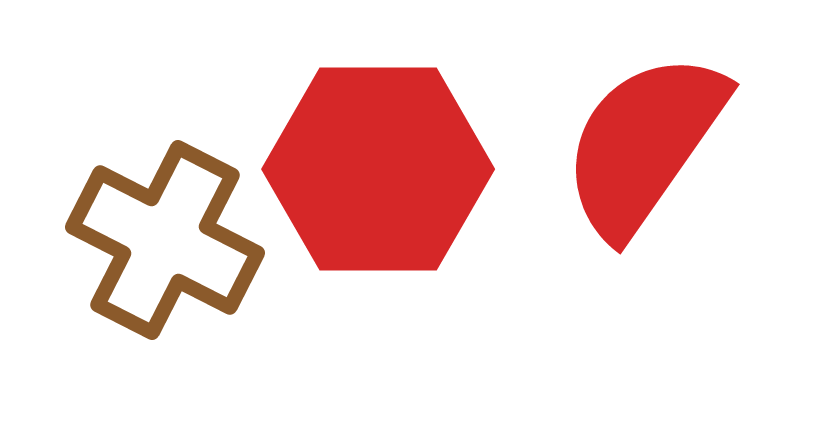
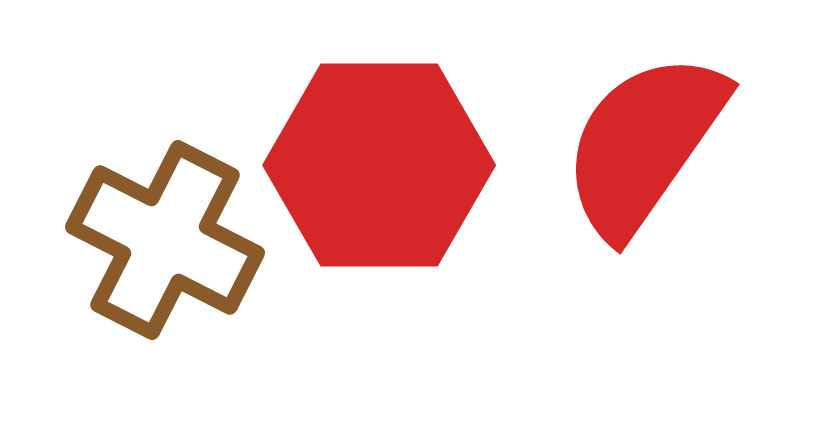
red hexagon: moved 1 px right, 4 px up
